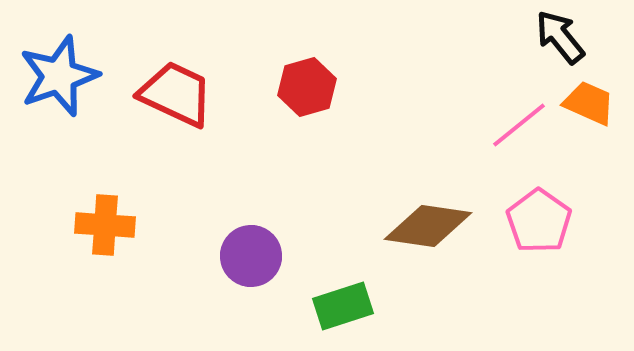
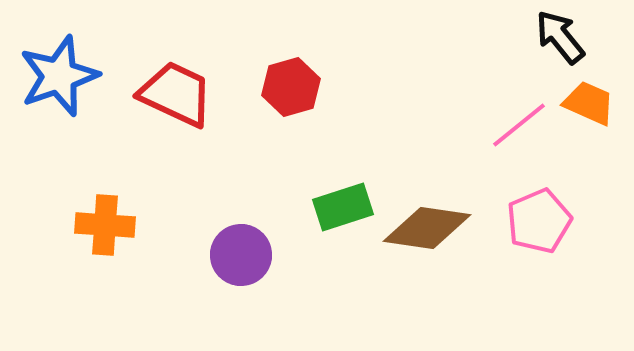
red hexagon: moved 16 px left
pink pentagon: rotated 14 degrees clockwise
brown diamond: moved 1 px left, 2 px down
purple circle: moved 10 px left, 1 px up
green rectangle: moved 99 px up
